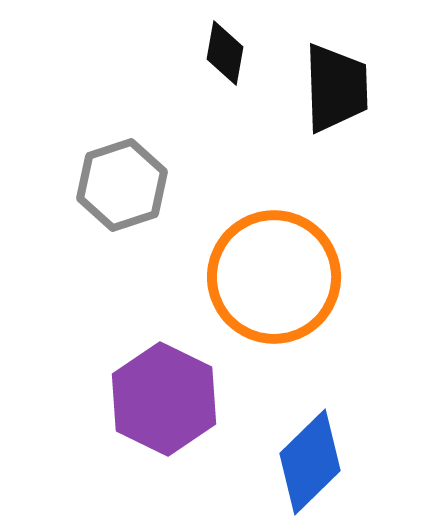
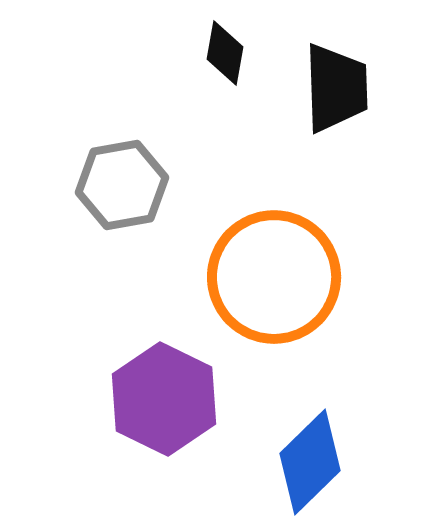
gray hexagon: rotated 8 degrees clockwise
